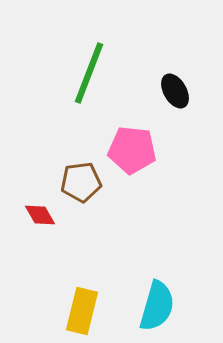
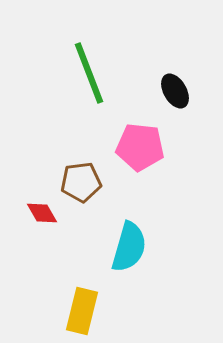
green line: rotated 42 degrees counterclockwise
pink pentagon: moved 8 px right, 3 px up
red diamond: moved 2 px right, 2 px up
cyan semicircle: moved 28 px left, 59 px up
